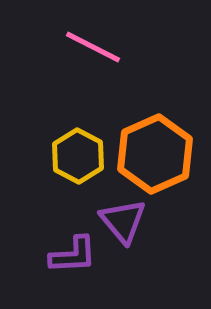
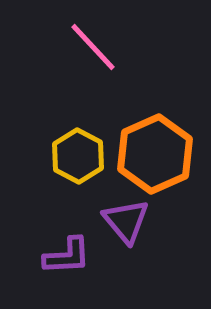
pink line: rotated 20 degrees clockwise
purple triangle: moved 3 px right
purple L-shape: moved 6 px left, 1 px down
